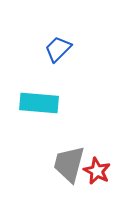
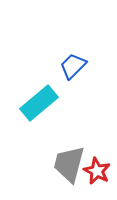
blue trapezoid: moved 15 px right, 17 px down
cyan rectangle: rotated 45 degrees counterclockwise
